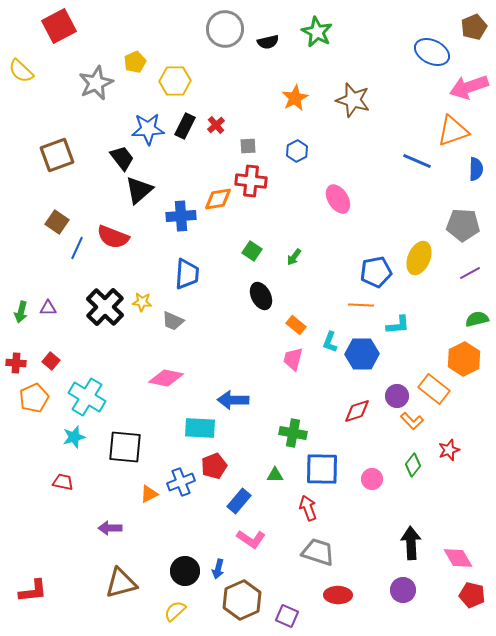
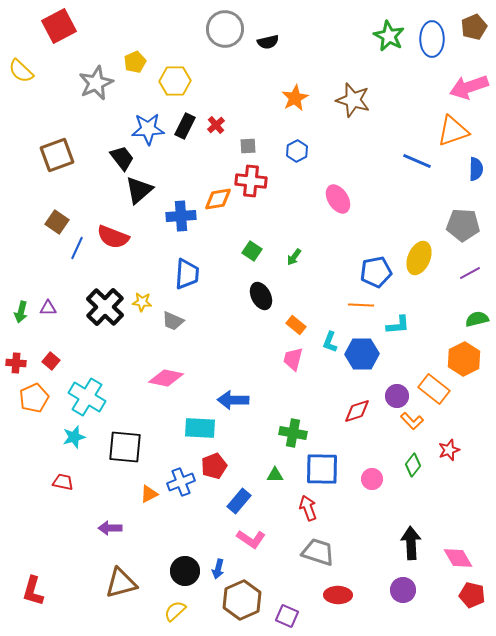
green star at (317, 32): moved 72 px right, 4 px down
blue ellipse at (432, 52): moved 13 px up; rotated 64 degrees clockwise
red L-shape at (33, 591): rotated 112 degrees clockwise
